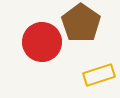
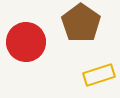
red circle: moved 16 px left
